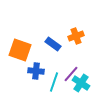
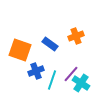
blue rectangle: moved 3 px left
blue cross: rotated 28 degrees counterclockwise
cyan line: moved 2 px left, 2 px up
